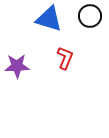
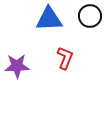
blue triangle: rotated 20 degrees counterclockwise
